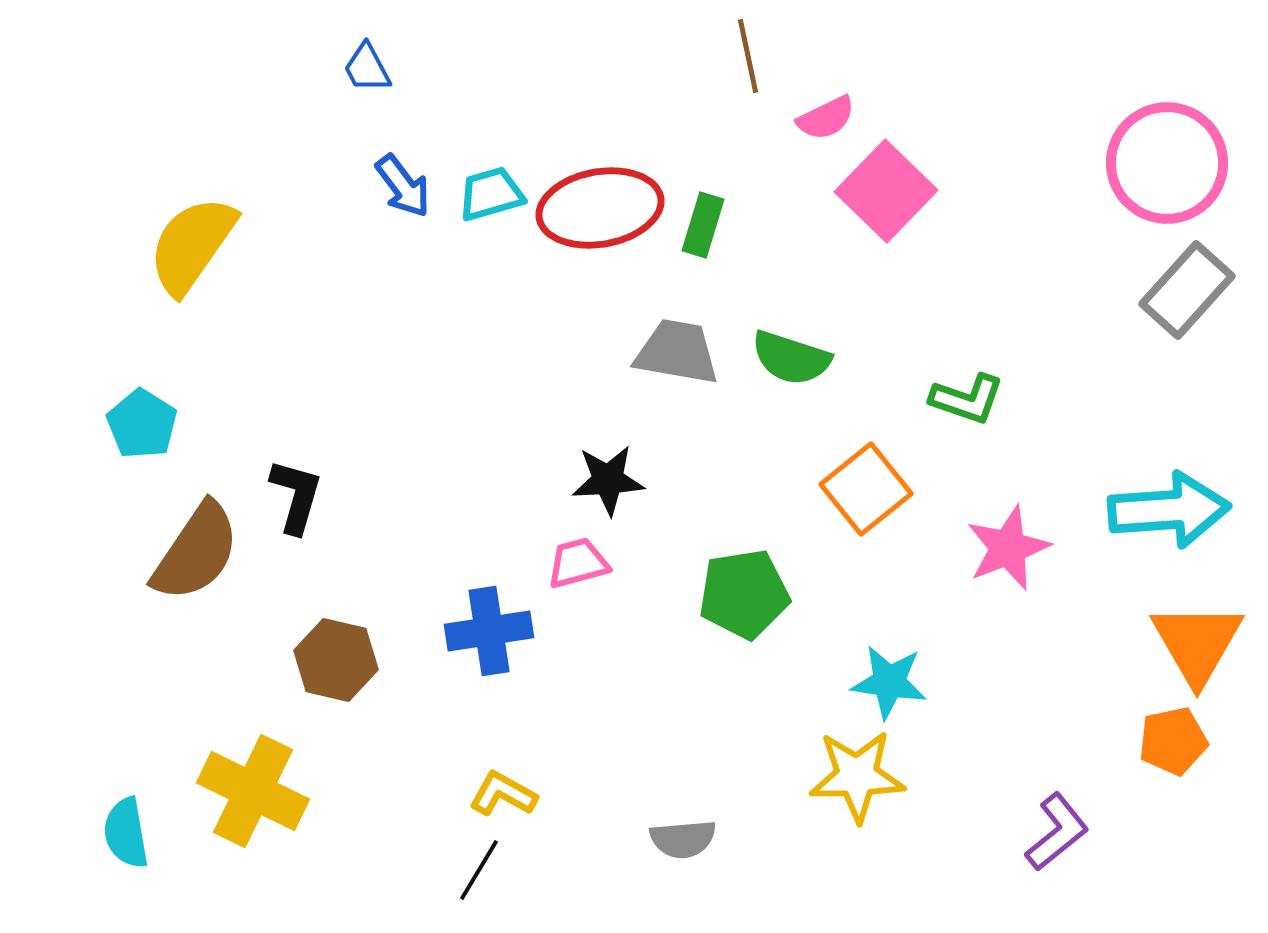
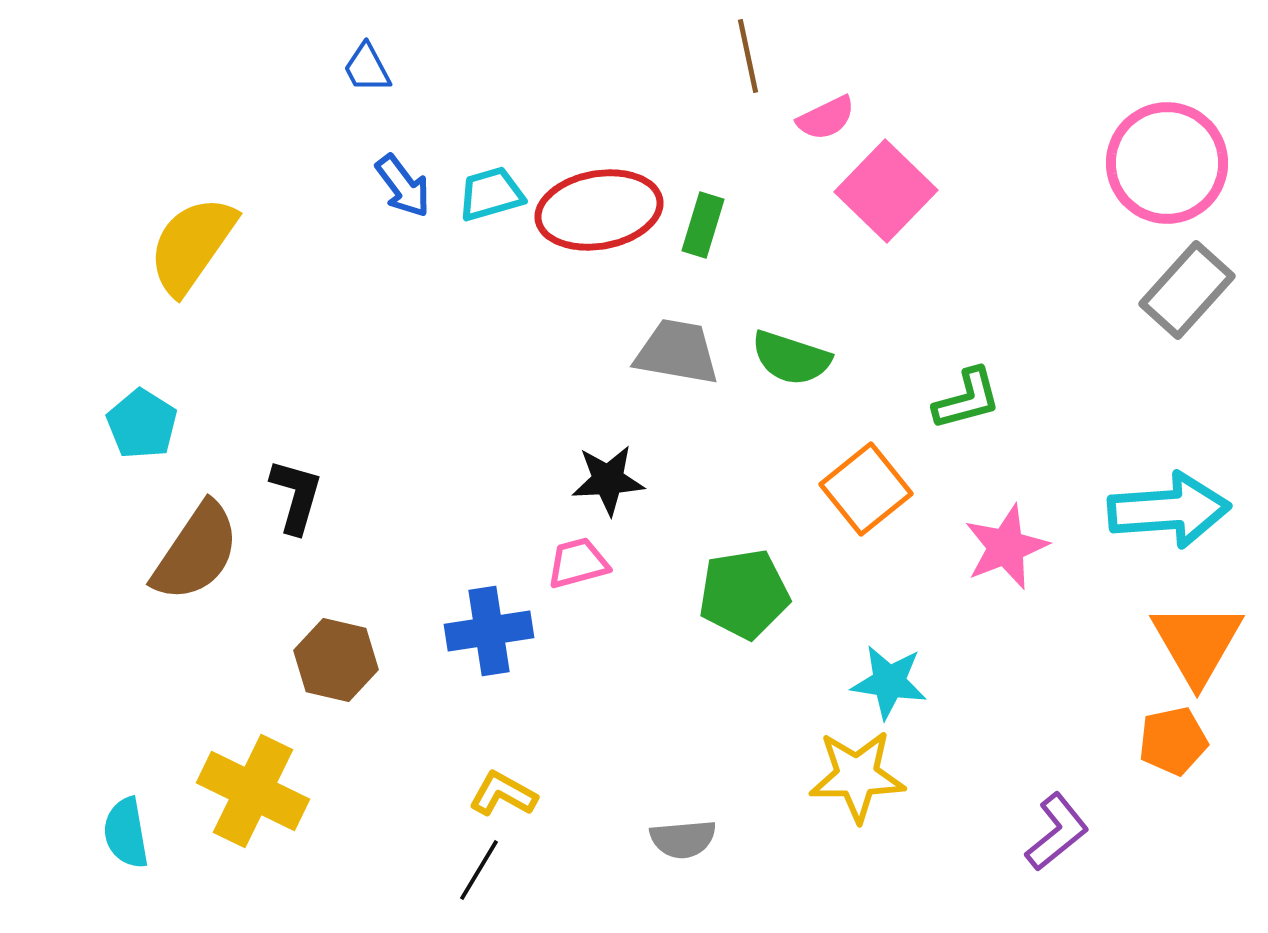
red ellipse: moved 1 px left, 2 px down
green L-shape: rotated 34 degrees counterclockwise
pink star: moved 2 px left, 1 px up
